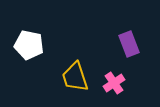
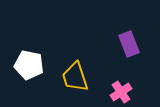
white pentagon: moved 20 px down
pink cross: moved 7 px right, 9 px down
